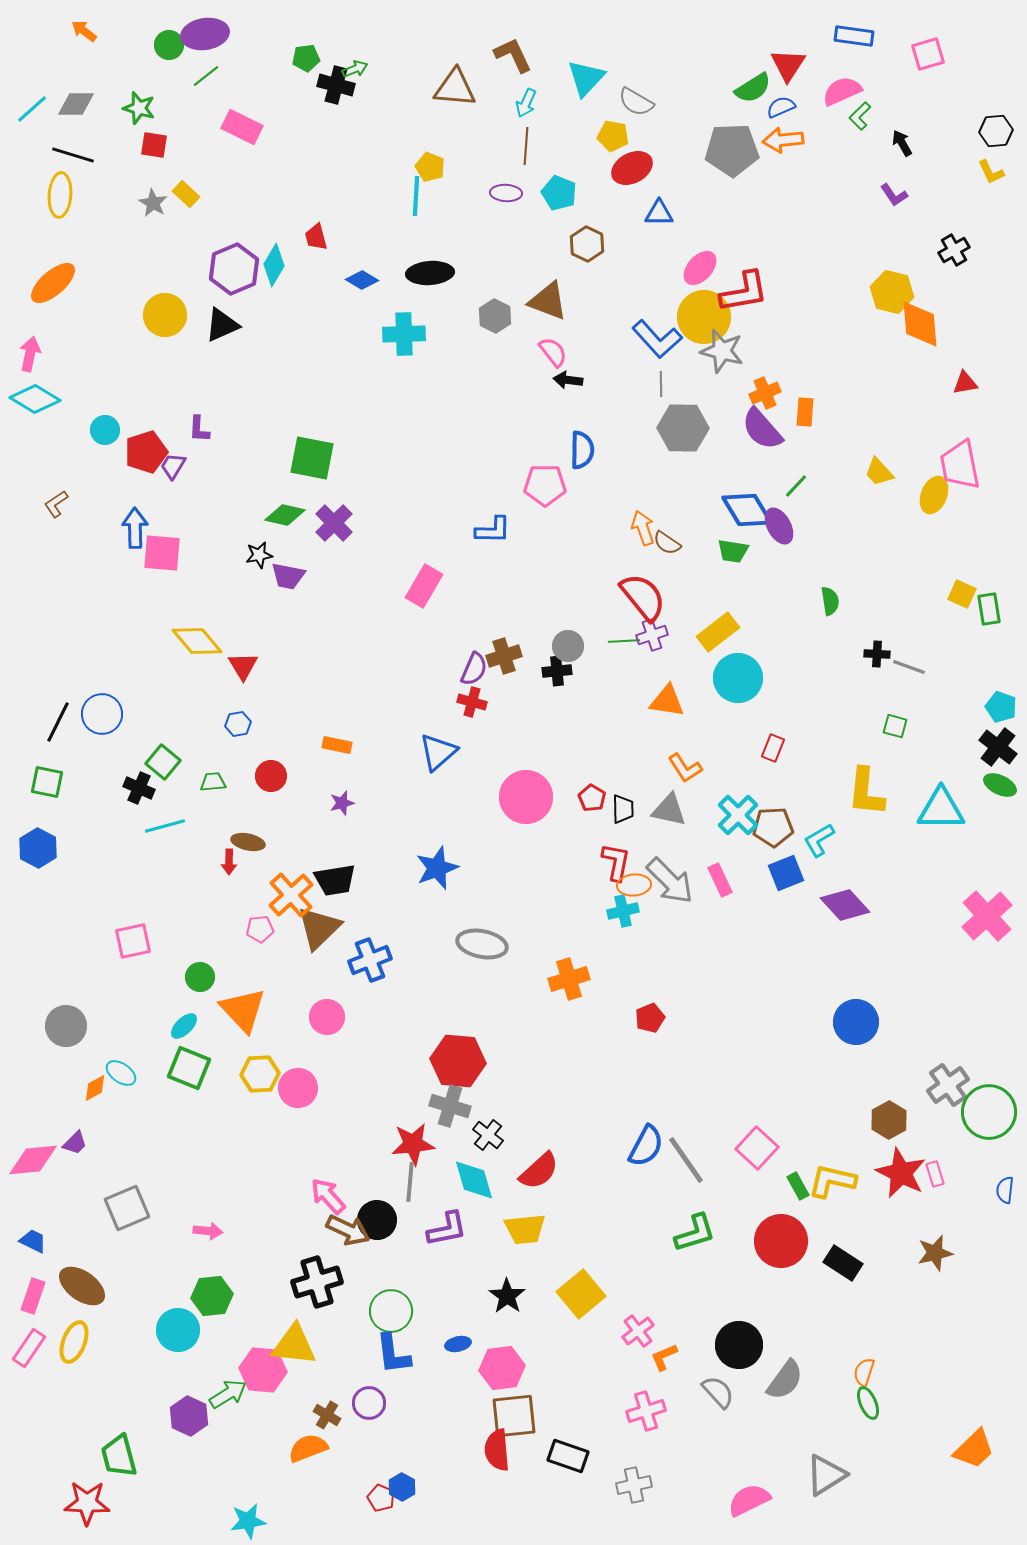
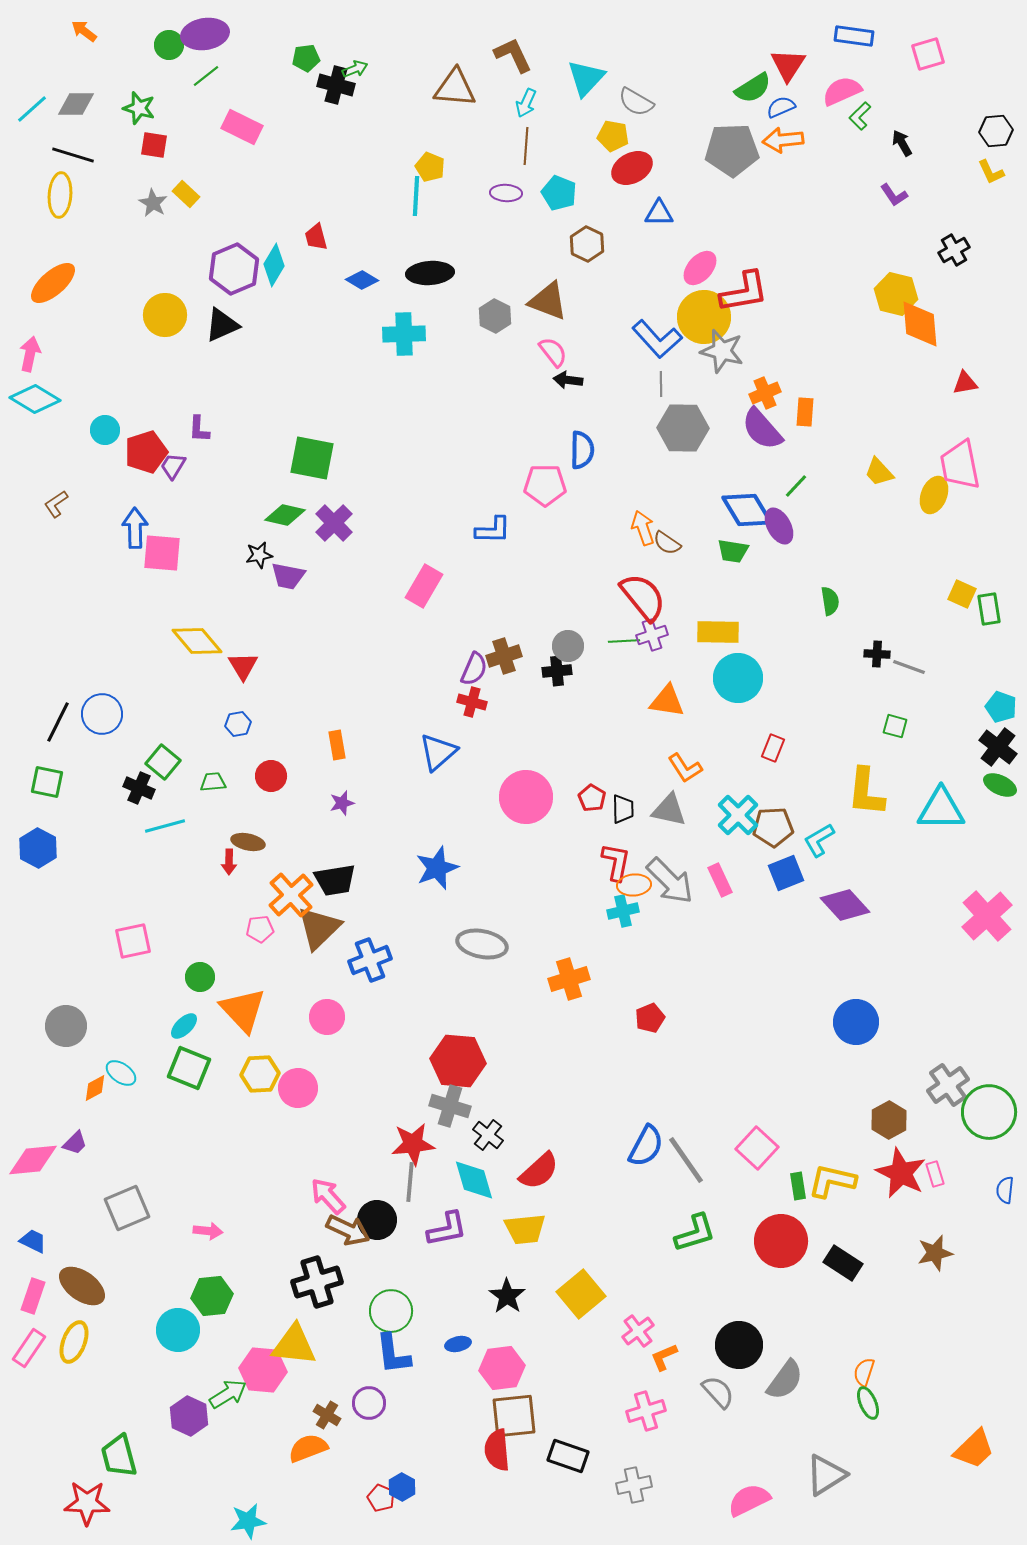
yellow hexagon at (892, 292): moved 4 px right, 2 px down
yellow rectangle at (718, 632): rotated 39 degrees clockwise
orange rectangle at (337, 745): rotated 68 degrees clockwise
green rectangle at (798, 1186): rotated 20 degrees clockwise
